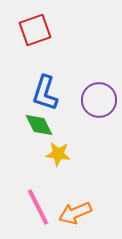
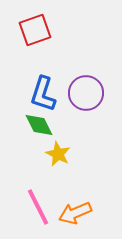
blue L-shape: moved 2 px left, 1 px down
purple circle: moved 13 px left, 7 px up
yellow star: rotated 20 degrees clockwise
